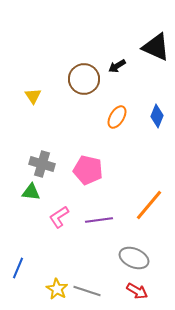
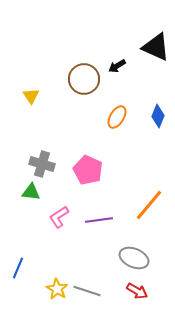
yellow triangle: moved 2 px left
blue diamond: moved 1 px right
pink pentagon: rotated 12 degrees clockwise
